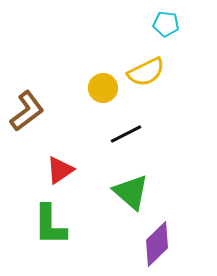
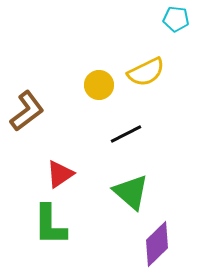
cyan pentagon: moved 10 px right, 5 px up
yellow circle: moved 4 px left, 3 px up
red triangle: moved 4 px down
